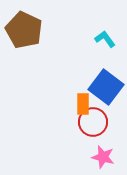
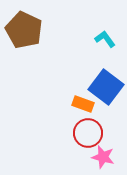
orange rectangle: rotated 70 degrees counterclockwise
red circle: moved 5 px left, 11 px down
